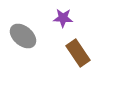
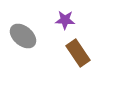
purple star: moved 2 px right, 2 px down
